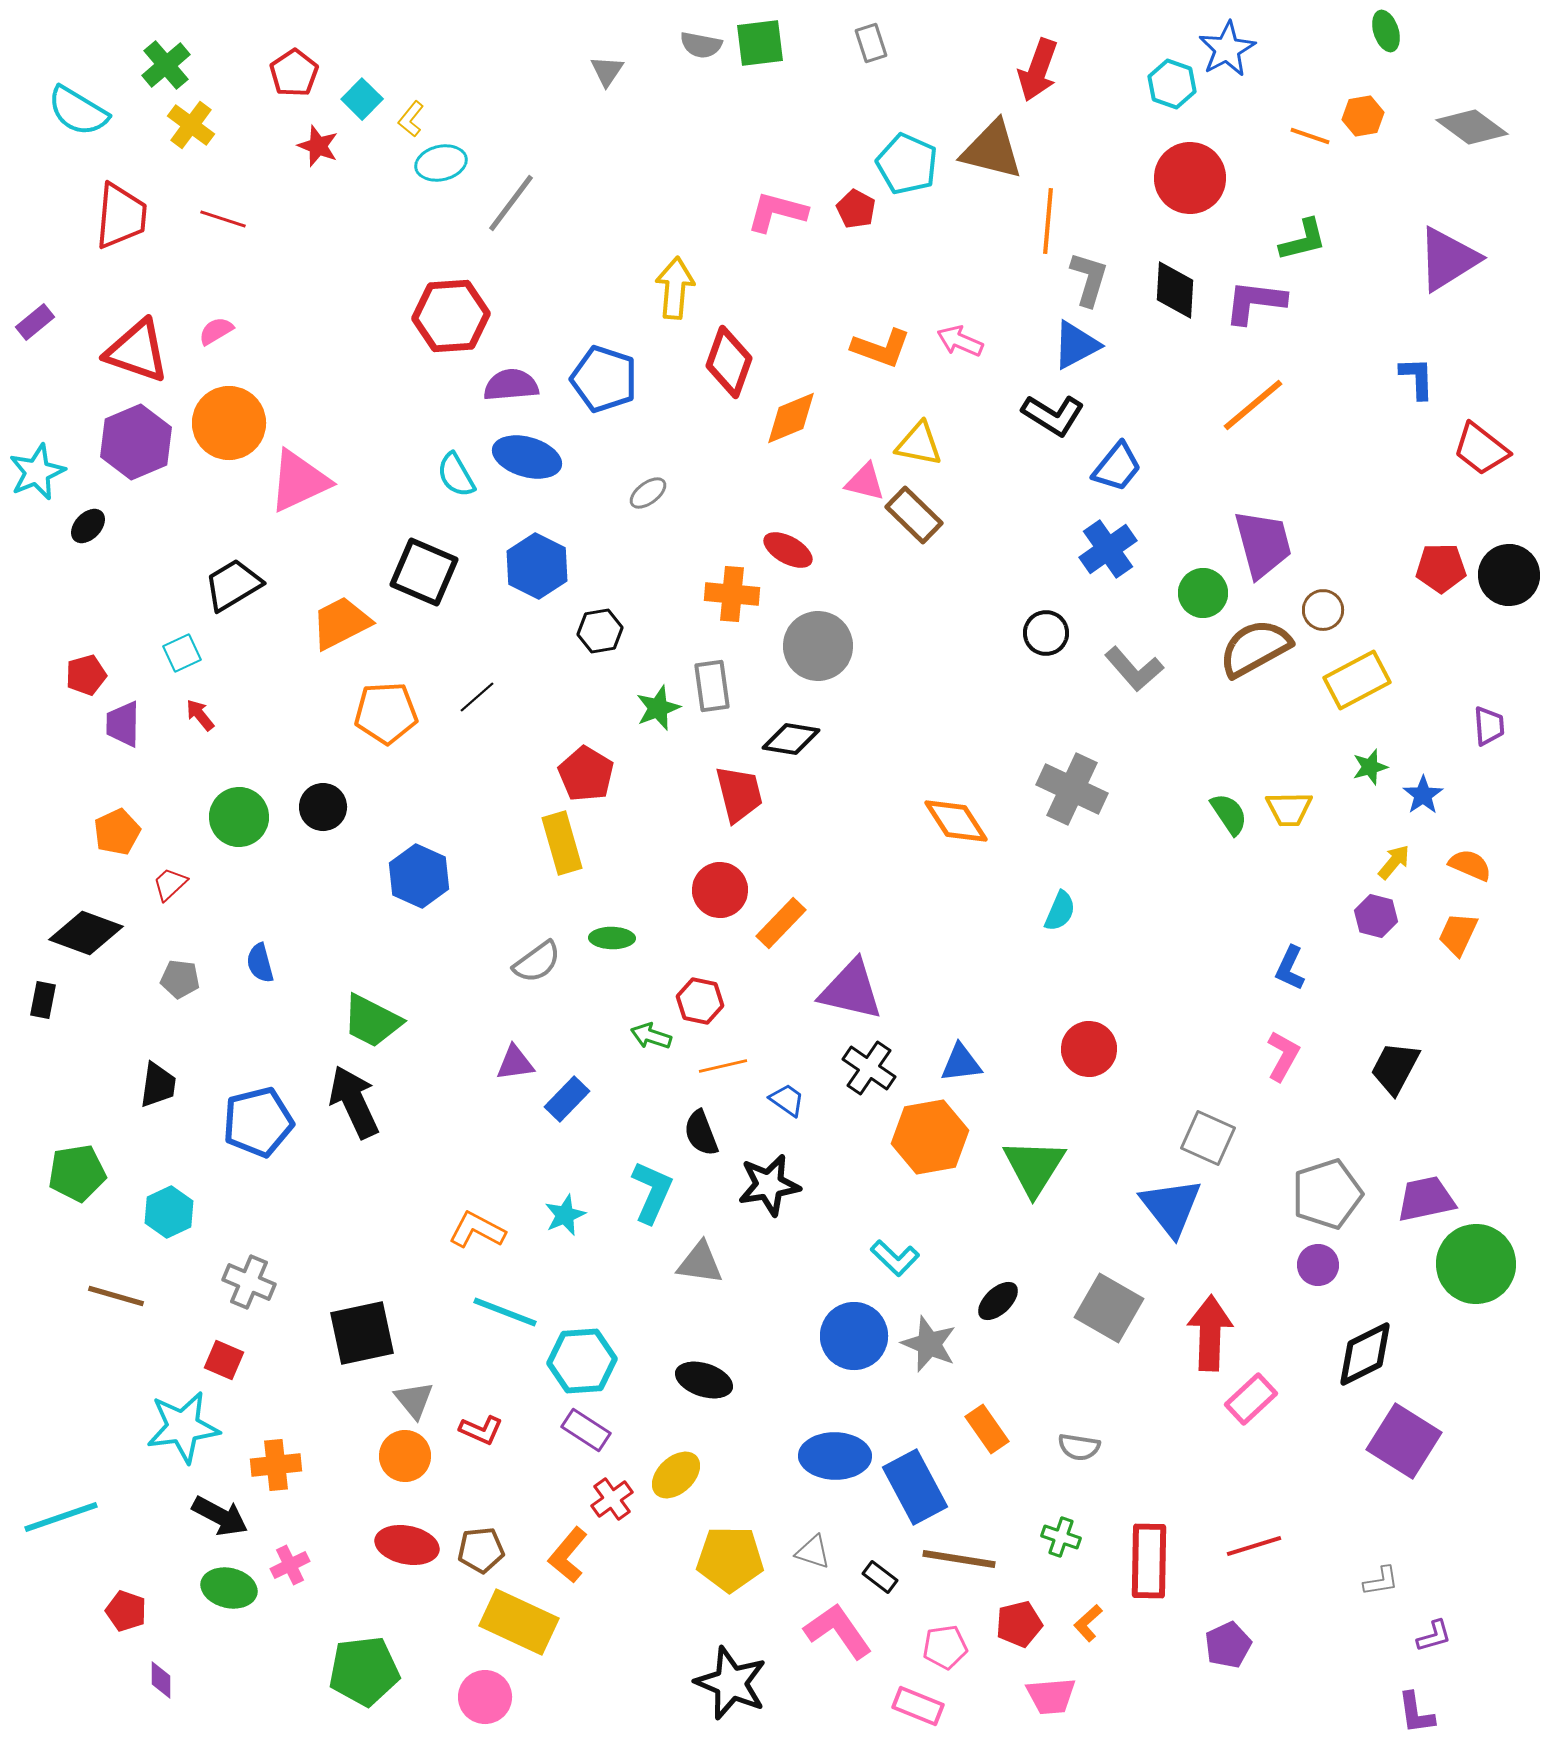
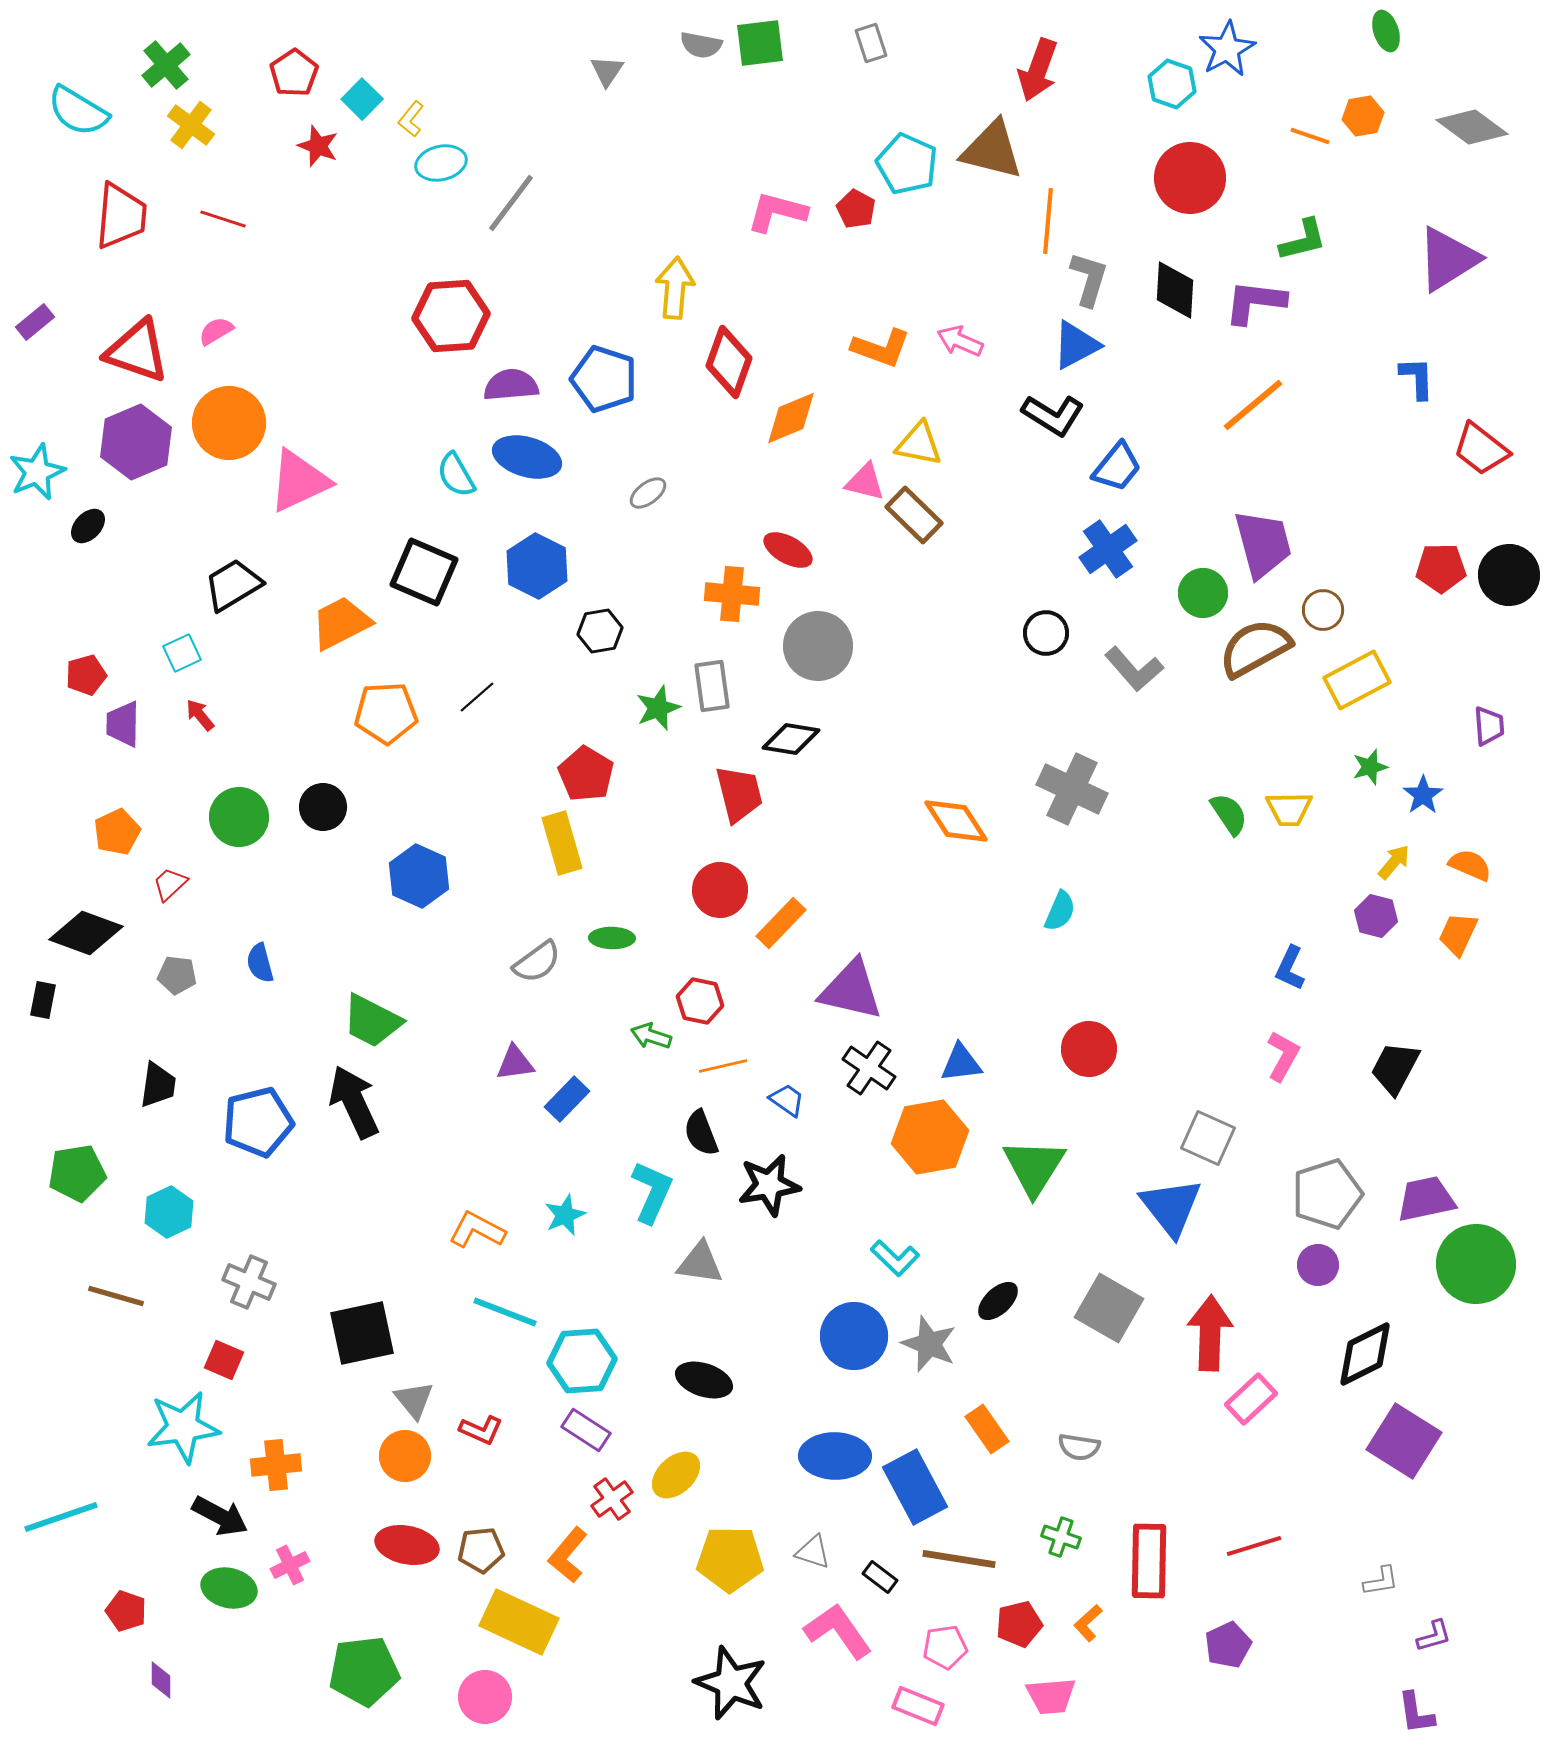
gray pentagon at (180, 979): moved 3 px left, 4 px up
